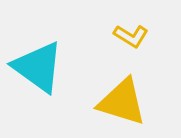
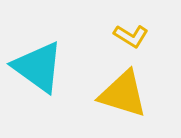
yellow triangle: moved 1 px right, 8 px up
